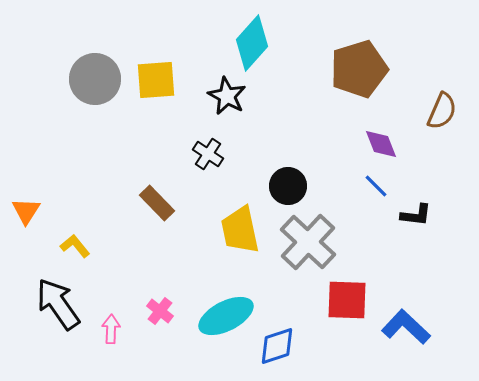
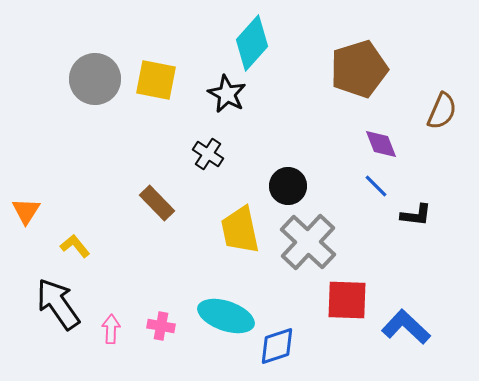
yellow square: rotated 15 degrees clockwise
black star: moved 2 px up
pink cross: moved 1 px right, 15 px down; rotated 28 degrees counterclockwise
cyan ellipse: rotated 46 degrees clockwise
